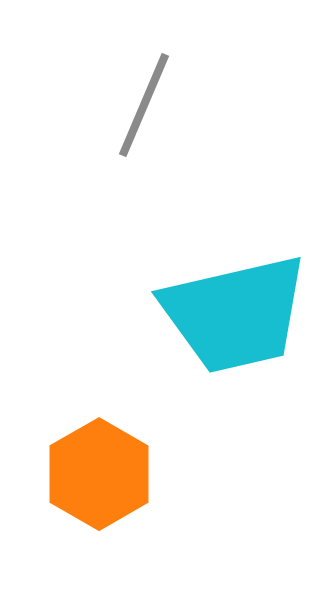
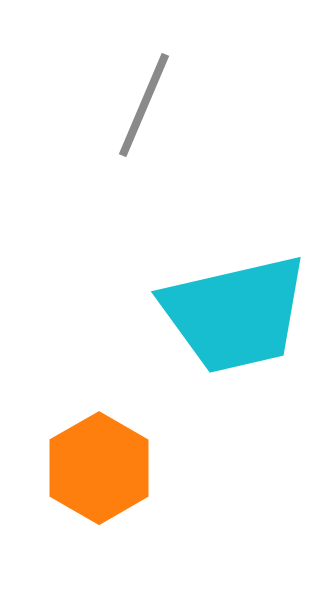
orange hexagon: moved 6 px up
